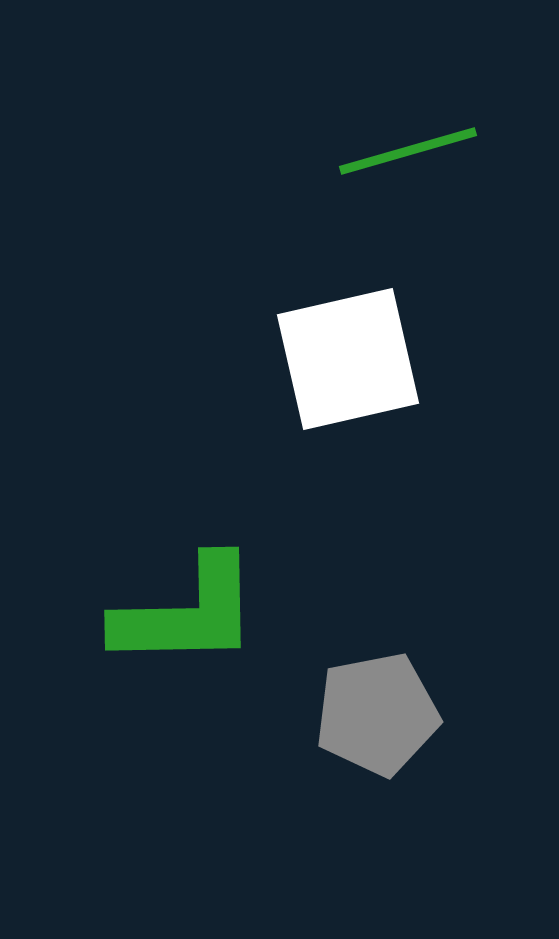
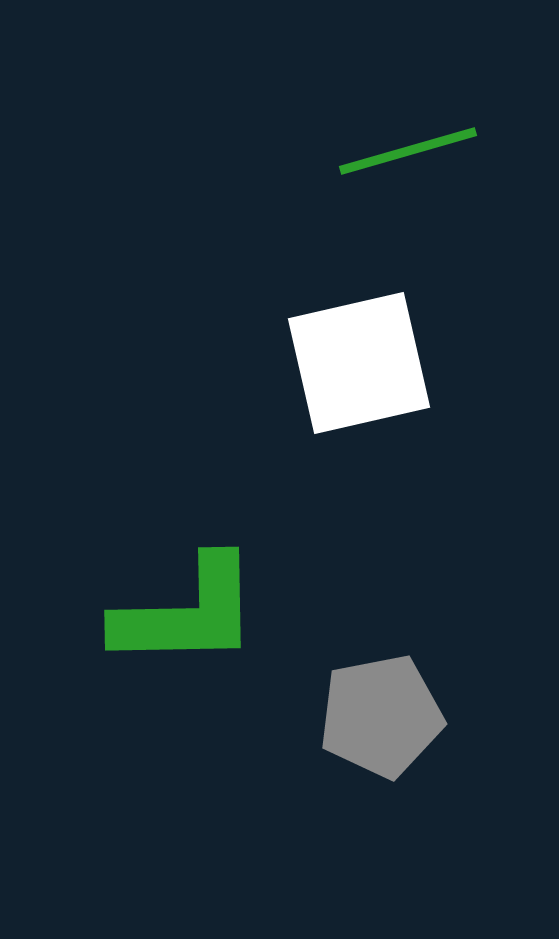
white square: moved 11 px right, 4 px down
gray pentagon: moved 4 px right, 2 px down
